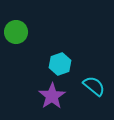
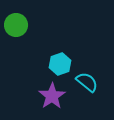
green circle: moved 7 px up
cyan semicircle: moved 7 px left, 4 px up
